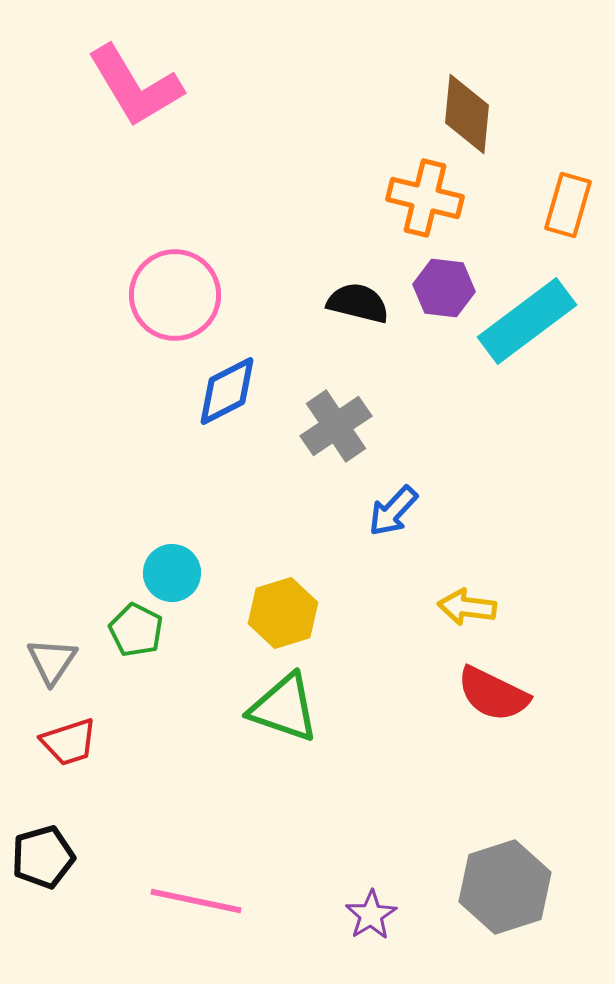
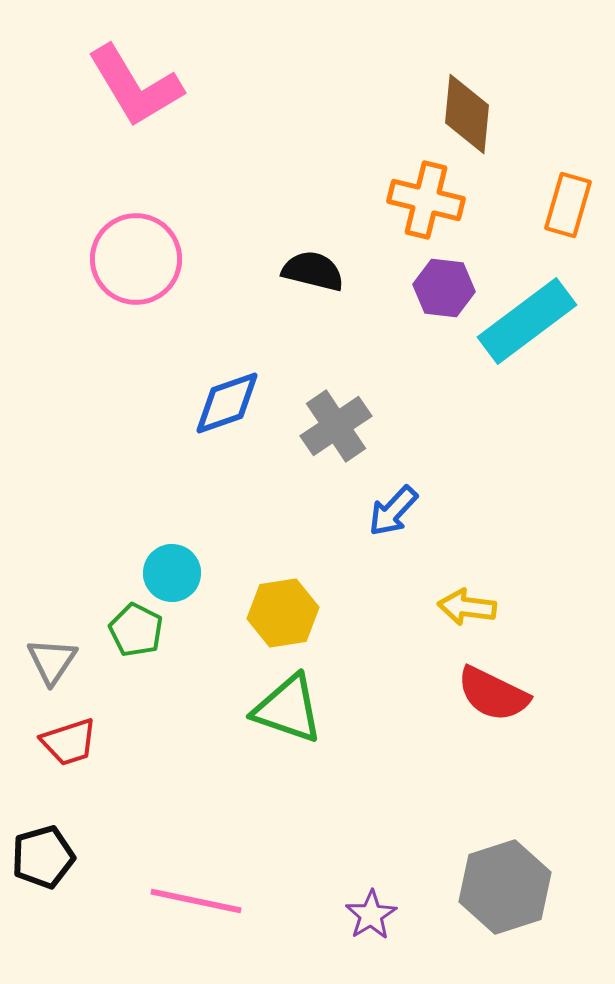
orange cross: moved 1 px right, 2 px down
pink circle: moved 39 px left, 36 px up
black semicircle: moved 45 px left, 32 px up
blue diamond: moved 12 px down; rotated 8 degrees clockwise
yellow hexagon: rotated 8 degrees clockwise
green triangle: moved 4 px right, 1 px down
